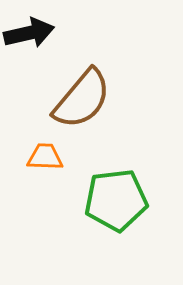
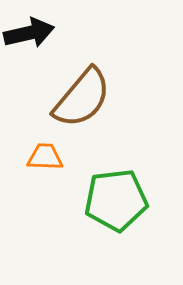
brown semicircle: moved 1 px up
